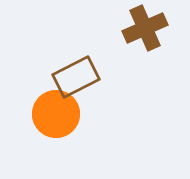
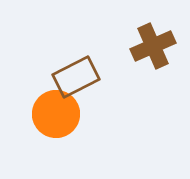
brown cross: moved 8 px right, 18 px down
